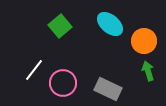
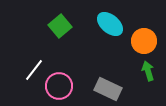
pink circle: moved 4 px left, 3 px down
